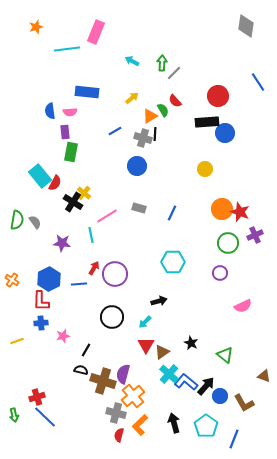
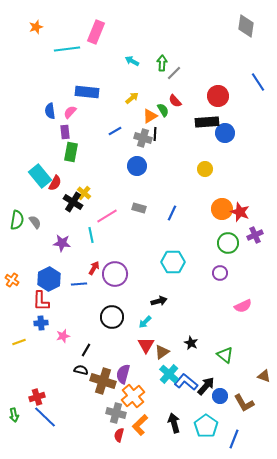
pink semicircle at (70, 112): rotated 136 degrees clockwise
yellow line at (17, 341): moved 2 px right, 1 px down
